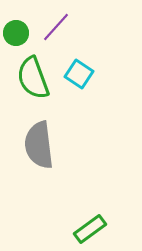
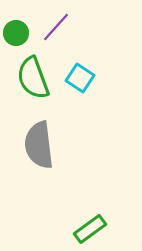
cyan square: moved 1 px right, 4 px down
